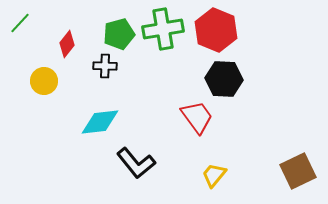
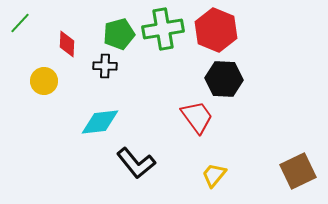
red diamond: rotated 36 degrees counterclockwise
